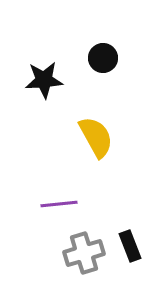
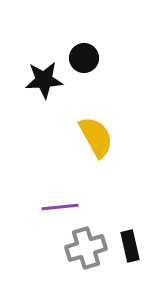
black circle: moved 19 px left
purple line: moved 1 px right, 3 px down
black rectangle: rotated 8 degrees clockwise
gray cross: moved 2 px right, 5 px up
